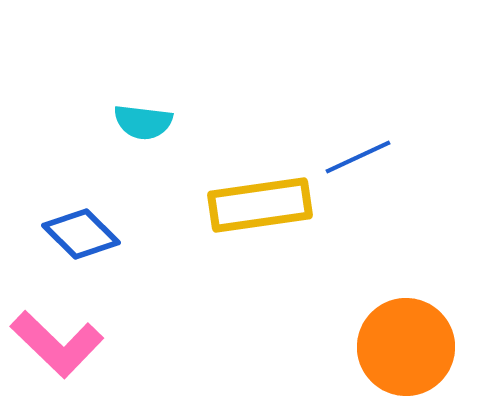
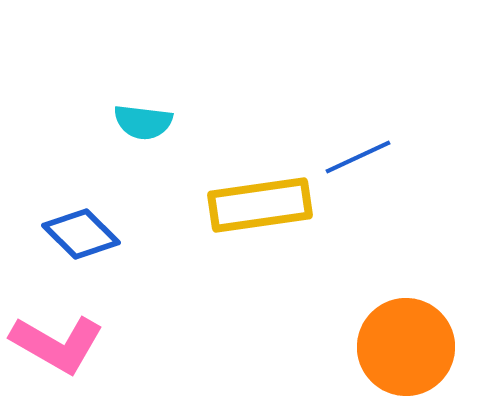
pink L-shape: rotated 14 degrees counterclockwise
